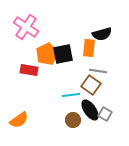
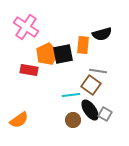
orange rectangle: moved 6 px left, 3 px up
